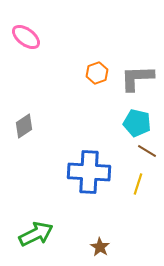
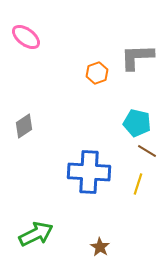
gray L-shape: moved 21 px up
